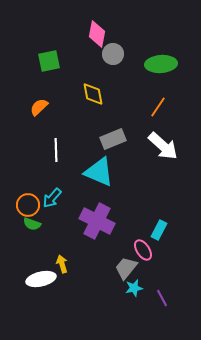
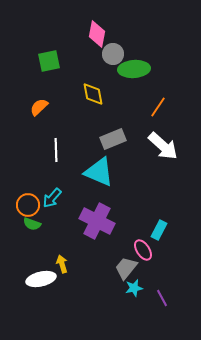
green ellipse: moved 27 px left, 5 px down
